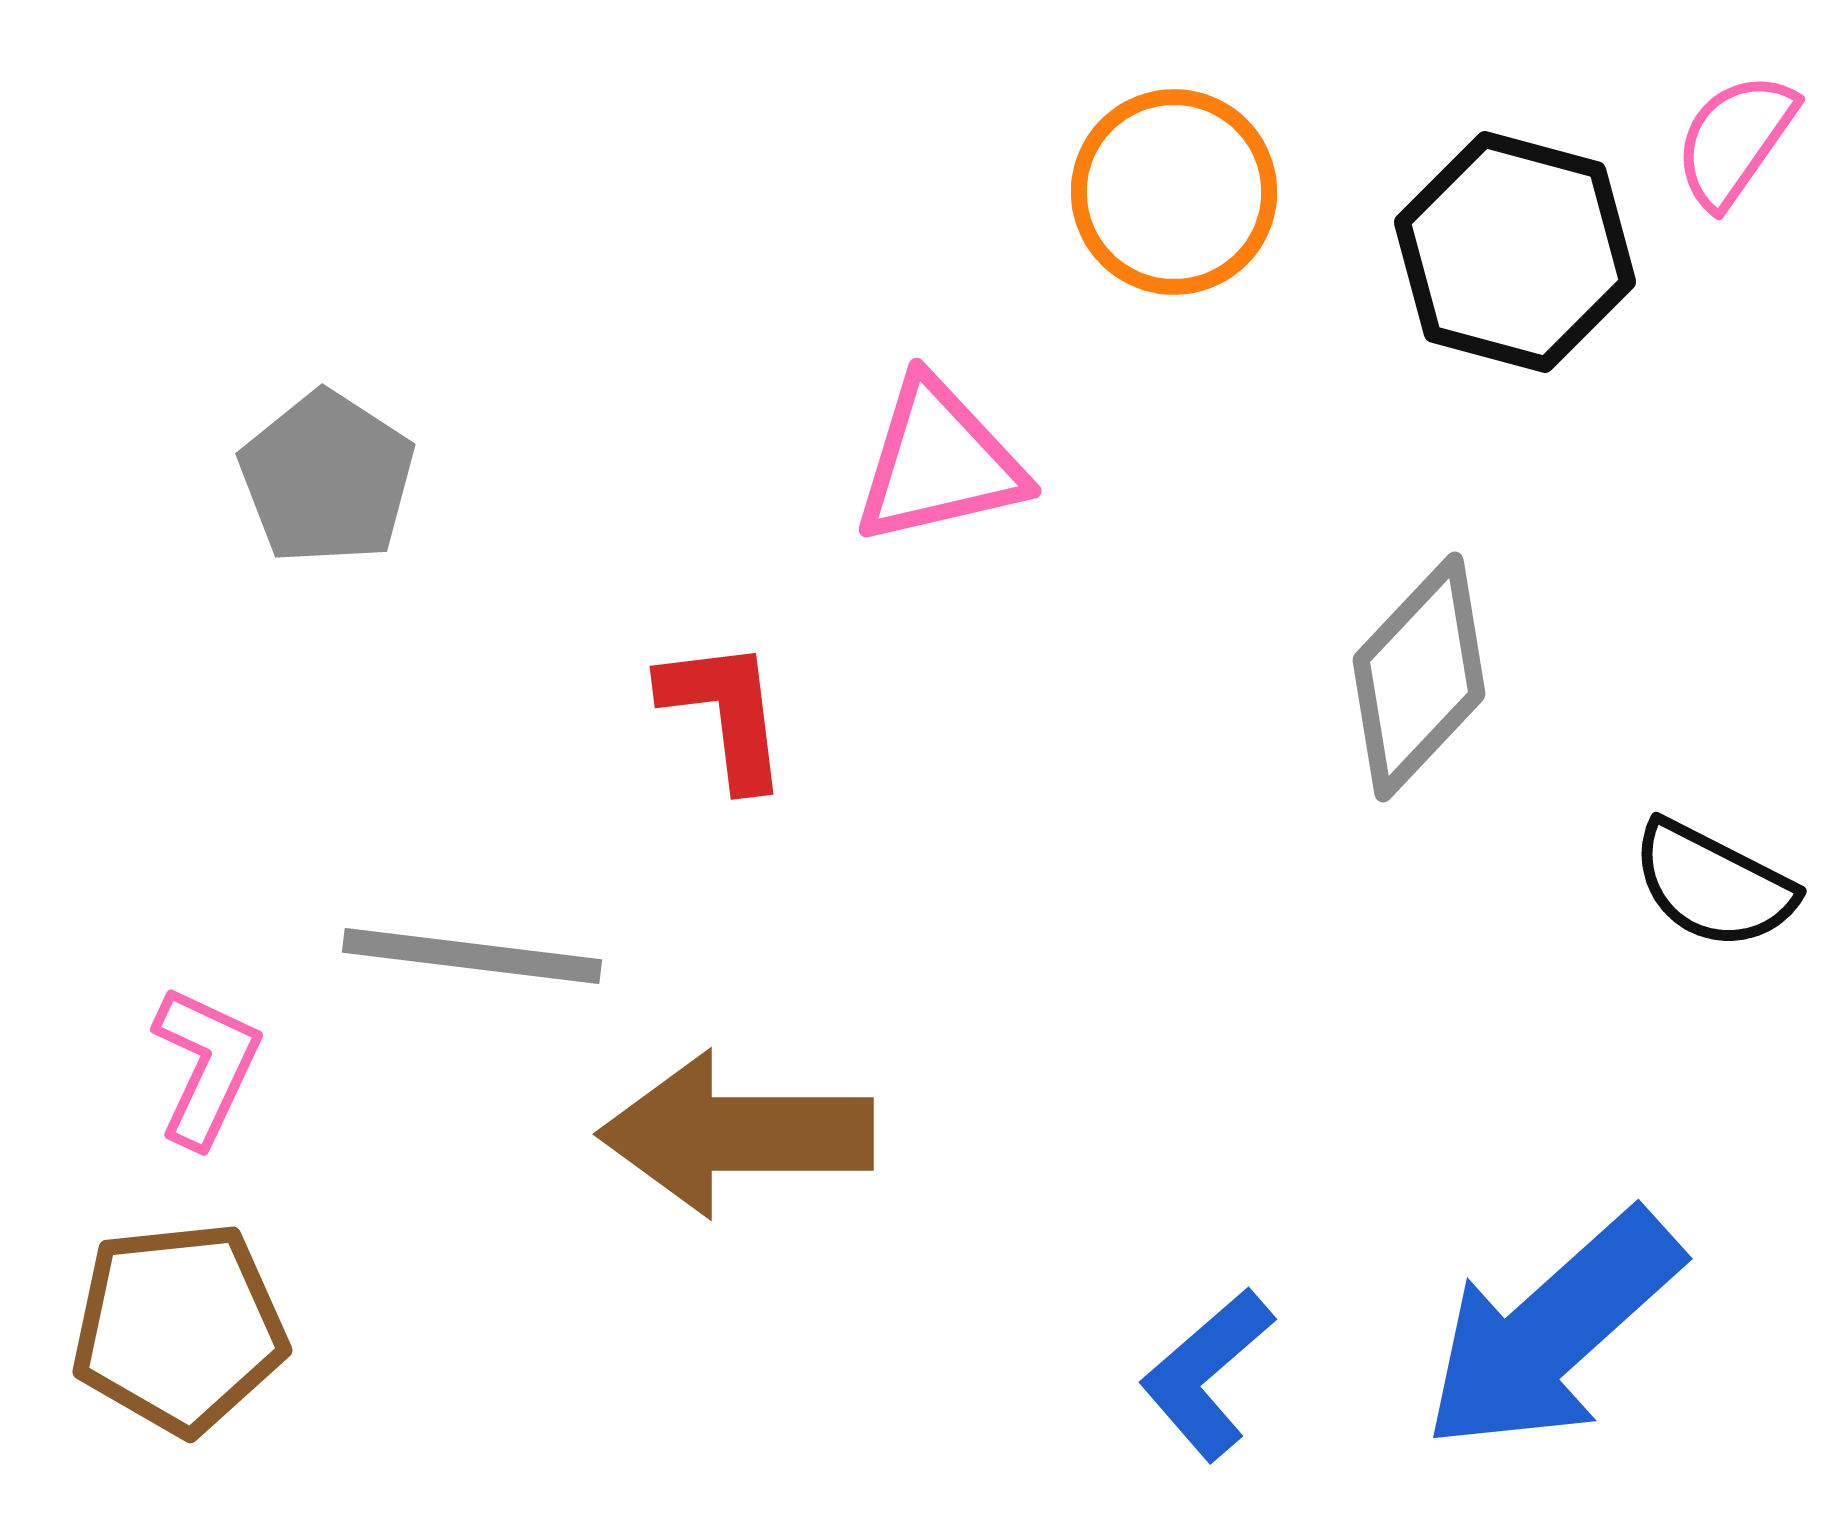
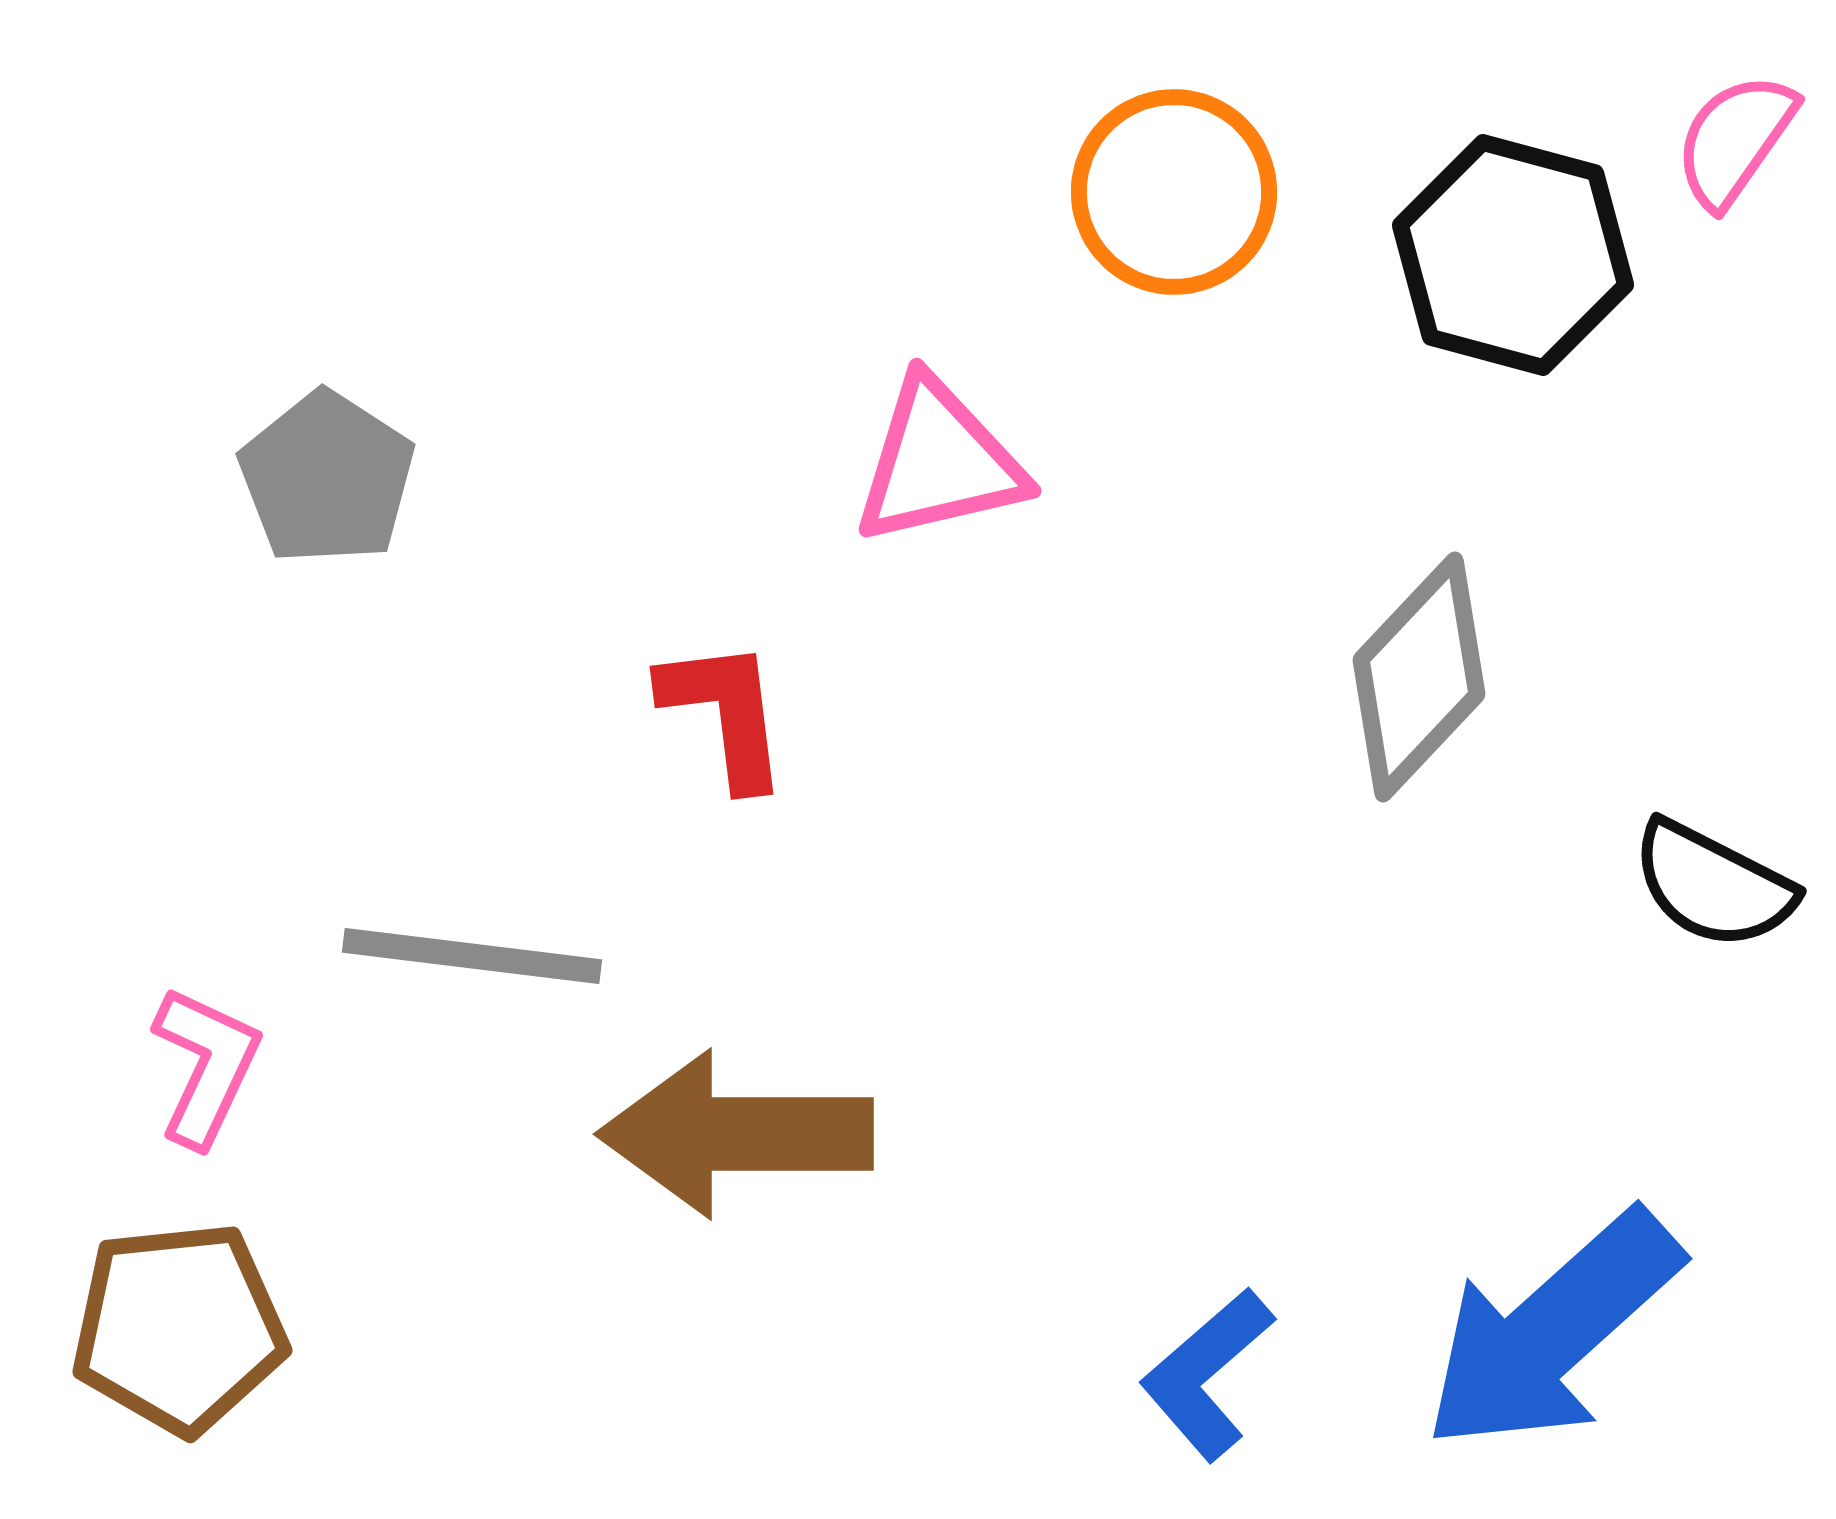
black hexagon: moved 2 px left, 3 px down
